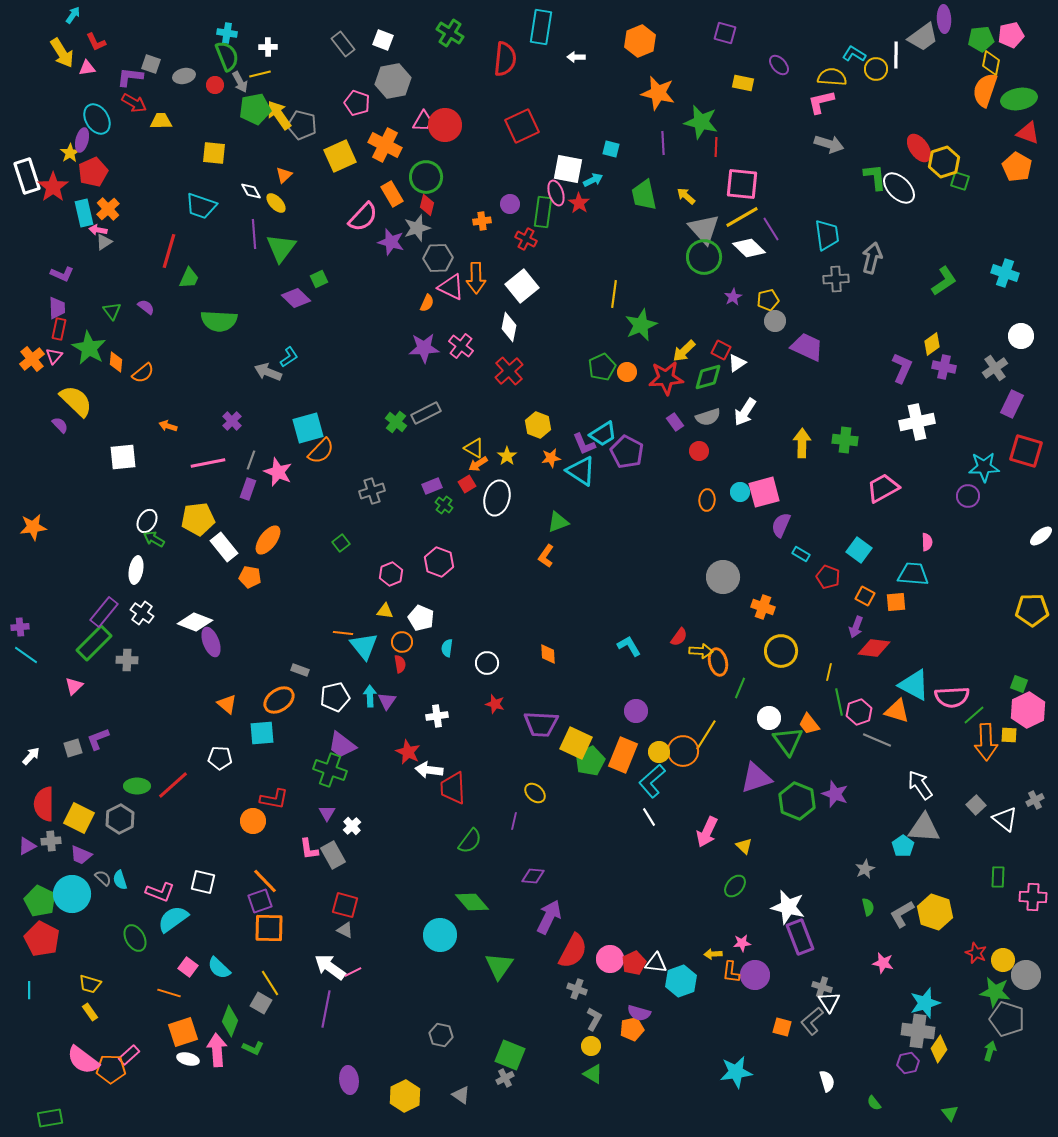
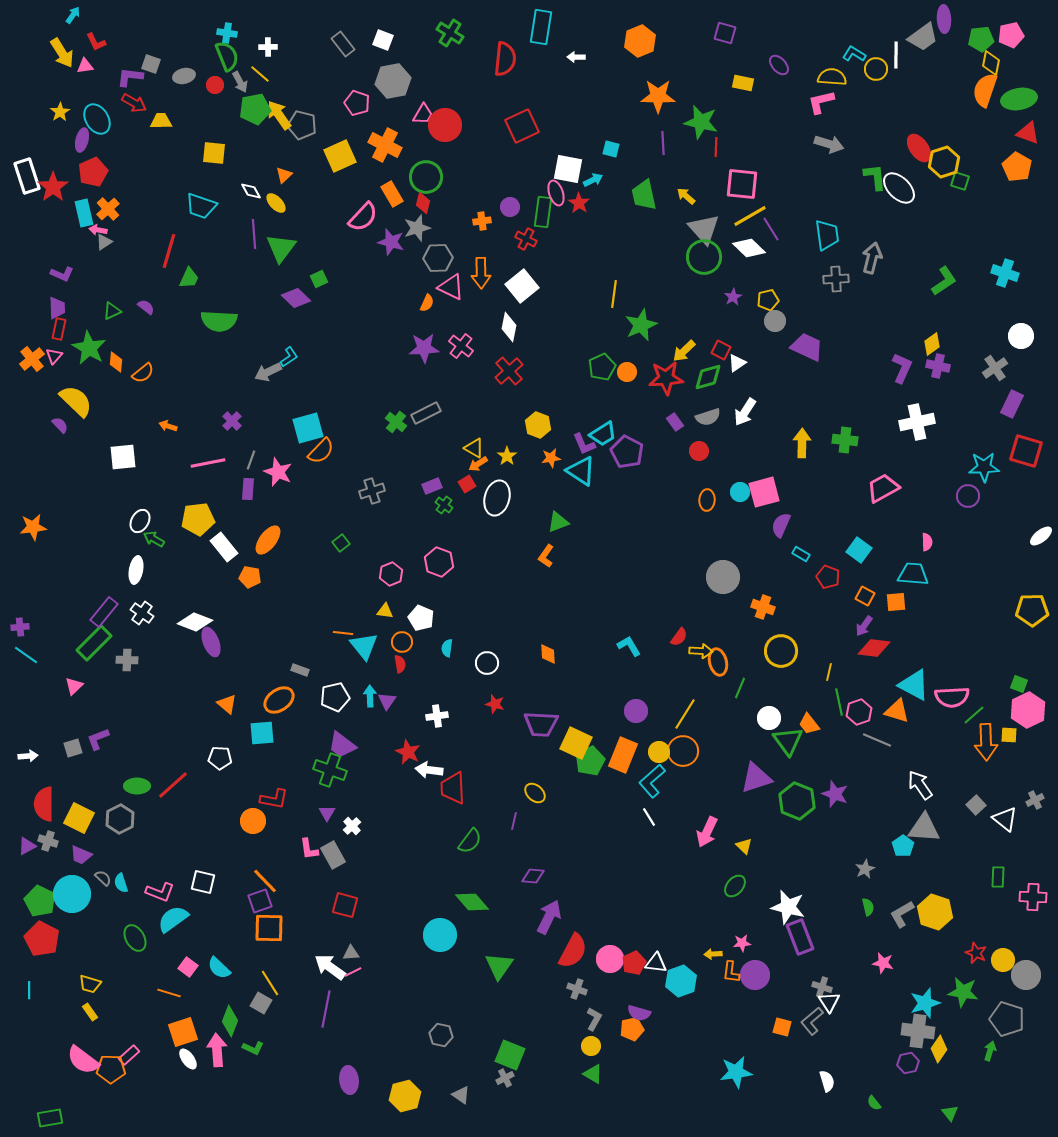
pink triangle at (87, 68): moved 2 px left, 2 px up
yellow line at (260, 74): rotated 55 degrees clockwise
orange star at (658, 93): moved 3 px down; rotated 12 degrees counterclockwise
pink trapezoid at (423, 121): moved 7 px up
yellow star at (70, 153): moved 10 px left, 41 px up
purple circle at (510, 204): moved 3 px down
red diamond at (427, 205): moved 4 px left, 2 px up
yellow line at (742, 217): moved 8 px right, 1 px up
orange arrow at (476, 278): moved 5 px right, 5 px up
green triangle at (112, 311): rotated 42 degrees clockwise
purple cross at (944, 367): moved 6 px left, 1 px up
gray arrow at (268, 372): rotated 48 degrees counterclockwise
purple rectangle at (248, 489): rotated 15 degrees counterclockwise
white ellipse at (147, 521): moved 7 px left
purple arrow at (856, 627): moved 8 px right, 1 px up; rotated 15 degrees clockwise
yellow line at (706, 735): moved 21 px left, 21 px up
white arrow at (31, 756): moved 3 px left; rotated 42 degrees clockwise
gray cross at (51, 841): moved 3 px left; rotated 24 degrees clockwise
cyan semicircle at (120, 880): moved 1 px right, 3 px down
gray triangle at (345, 930): moved 6 px right, 23 px down; rotated 30 degrees counterclockwise
green star at (995, 992): moved 32 px left
white ellipse at (188, 1059): rotated 40 degrees clockwise
yellow hexagon at (405, 1096): rotated 12 degrees clockwise
